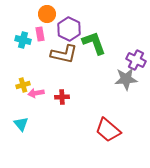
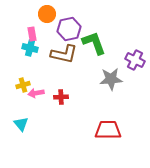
purple hexagon: rotated 20 degrees clockwise
pink rectangle: moved 8 px left
cyan cross: moved 7 px right, 8 px down
purple cross: moved 1 px left
gray star: moved 15 px left
red cross: moved 1 px left
red trapezoid: rotated 140 degrees clockwise
